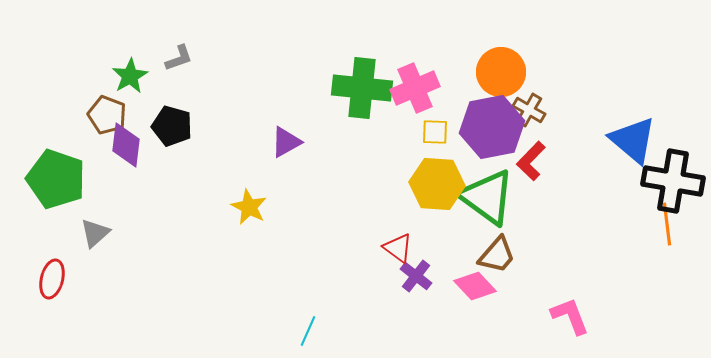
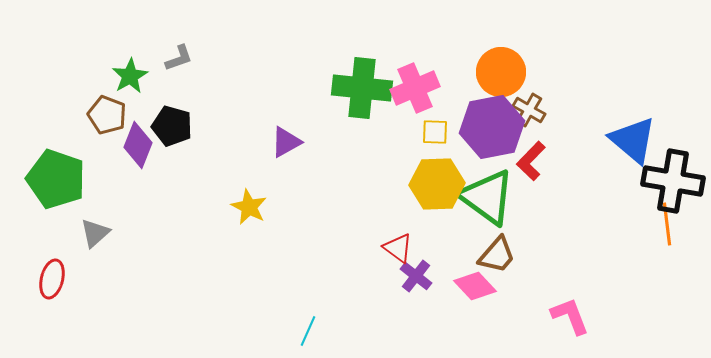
purple diamond: moved 12 px right; rotated 15 degrees clockwise
yellow hexagon: rotated 6 degrees counterclockwise
